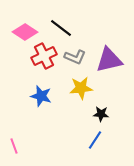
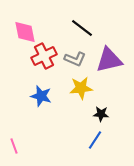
black line: moved 21 px right
pink diamond: rotated 45 degrees clockwise
gray L-shape: moved 2 px down
